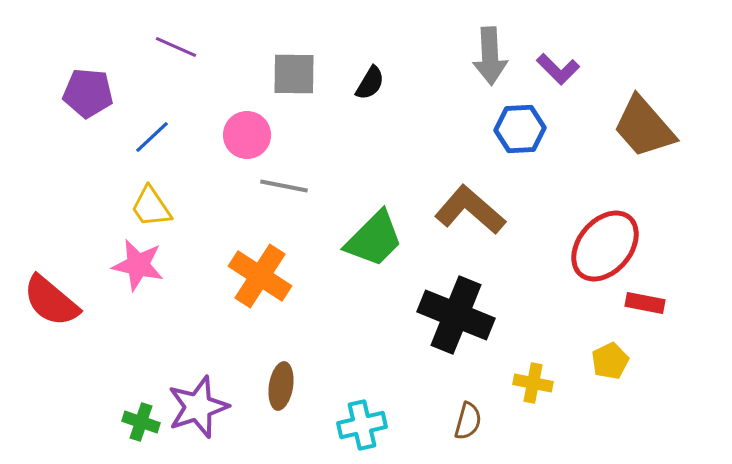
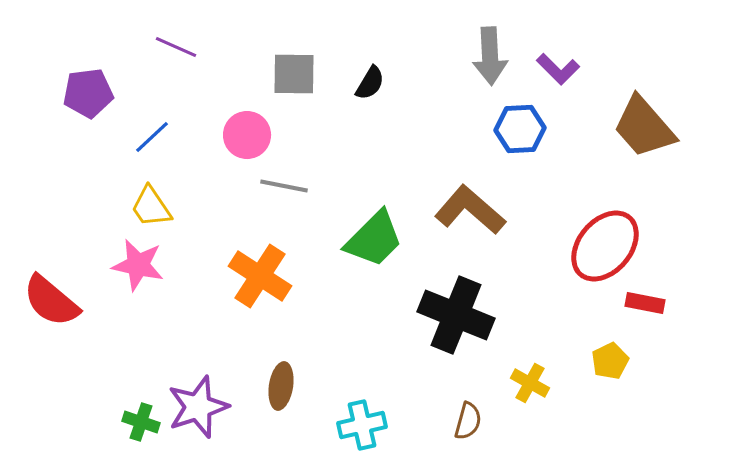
purple pentagon: rotated 12 degrees counterclockwise
yellow cross: moved 3 px left; rotated 18 degrees clockwise
